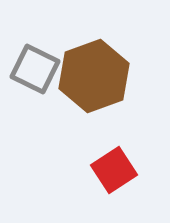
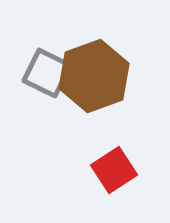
gray square: moved 12 px right, 4 px down
